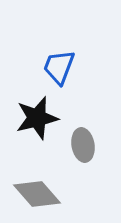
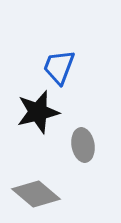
black star: moved 1 px right, 6 px up
gray diamond: moved 1 px left; rotated 9 degrees counterclockwise
